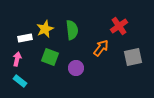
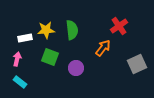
yellow star: moved 1 px right, 1 px down; rotated 18 degrees clockwise
orange arrow: moved 2 px right
gray square: moved 4 px right, 7 px down; rotated 12 degrees counterclockwise
cyan rectangle: moved 1 px down
